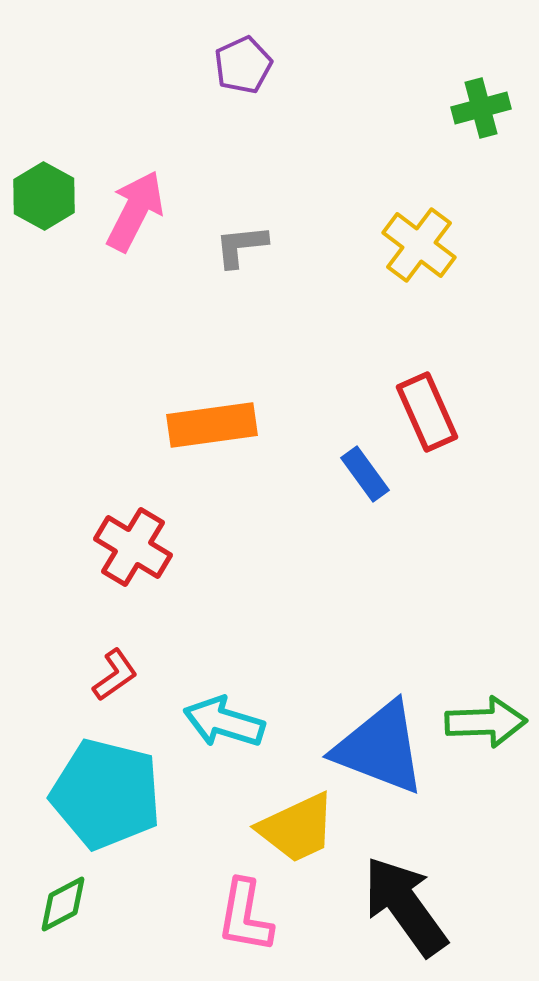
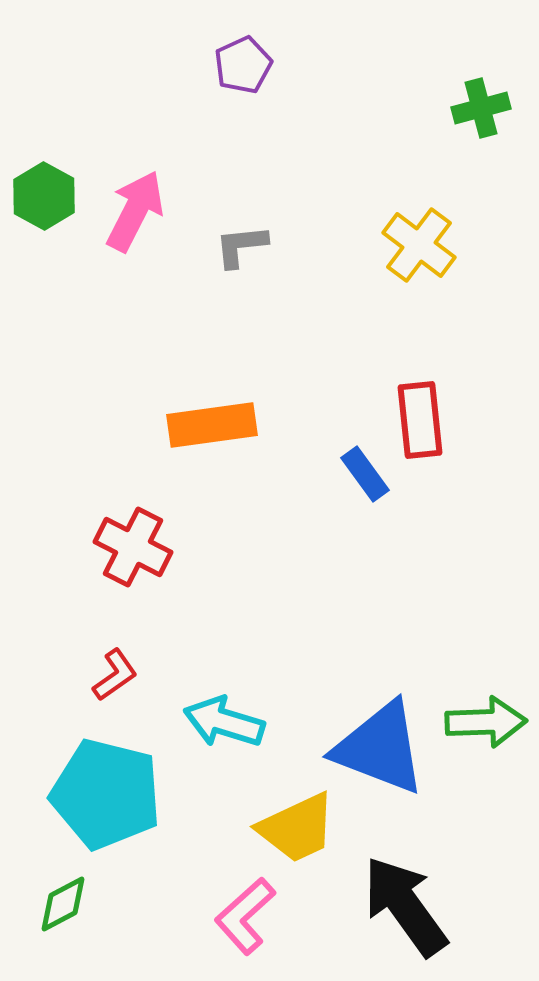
red rectangle: moved 7 px left, 8 px down; rotated 18 degrees clockwise
red cross: rotated 4 degrees counterclockwise
pink L-shape: rotated 38 degrees clockwise
